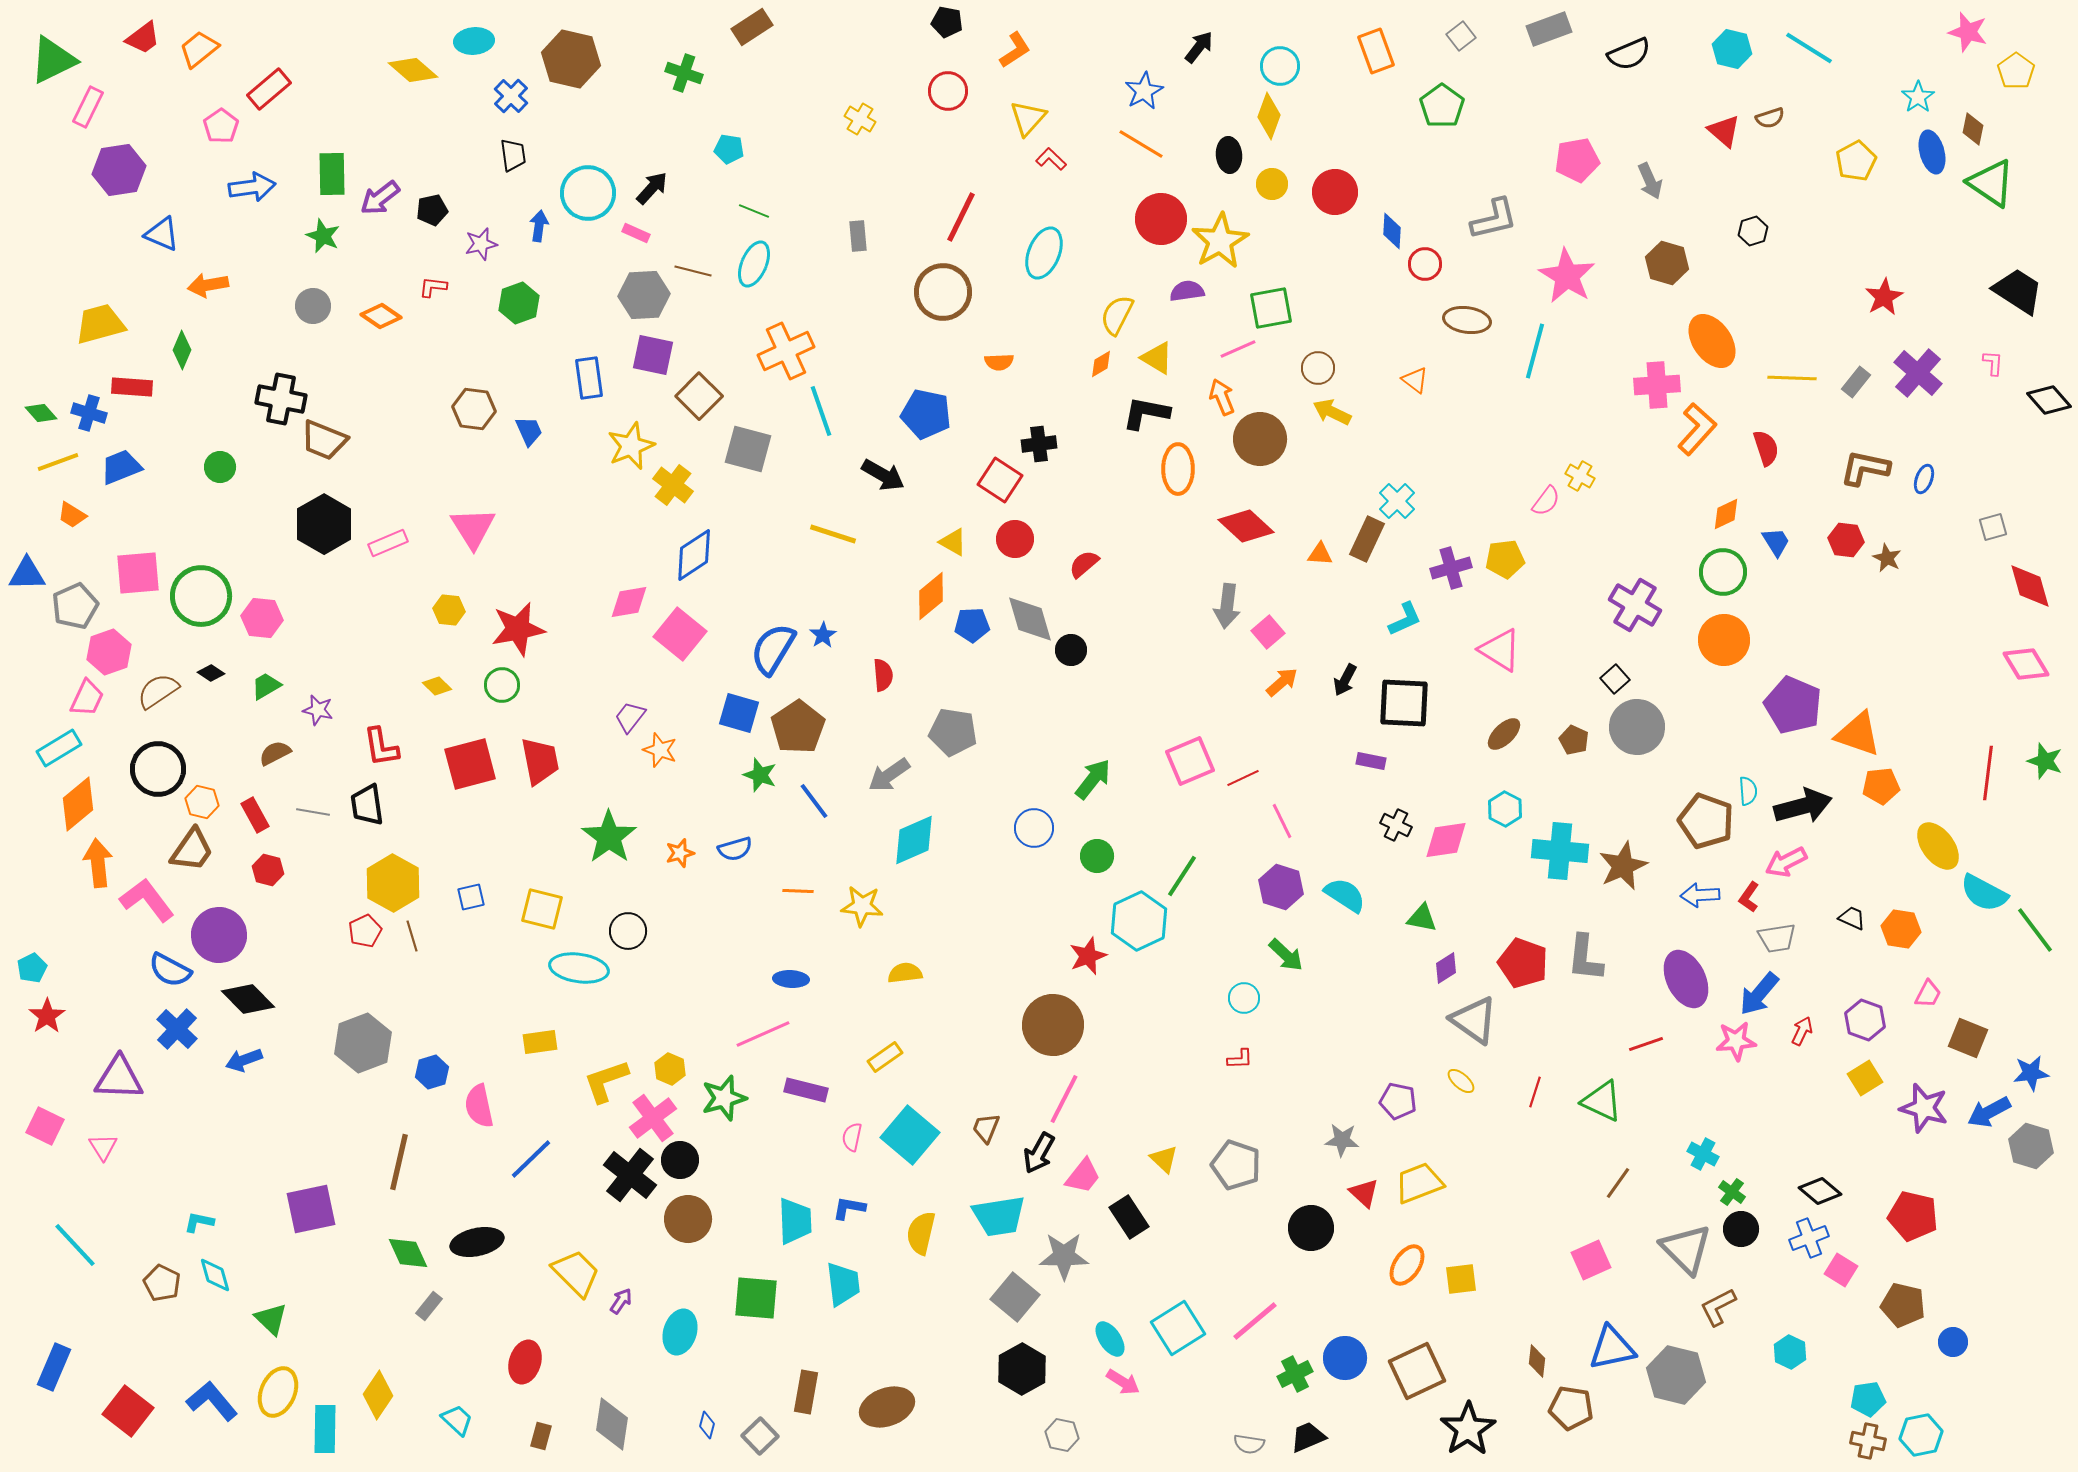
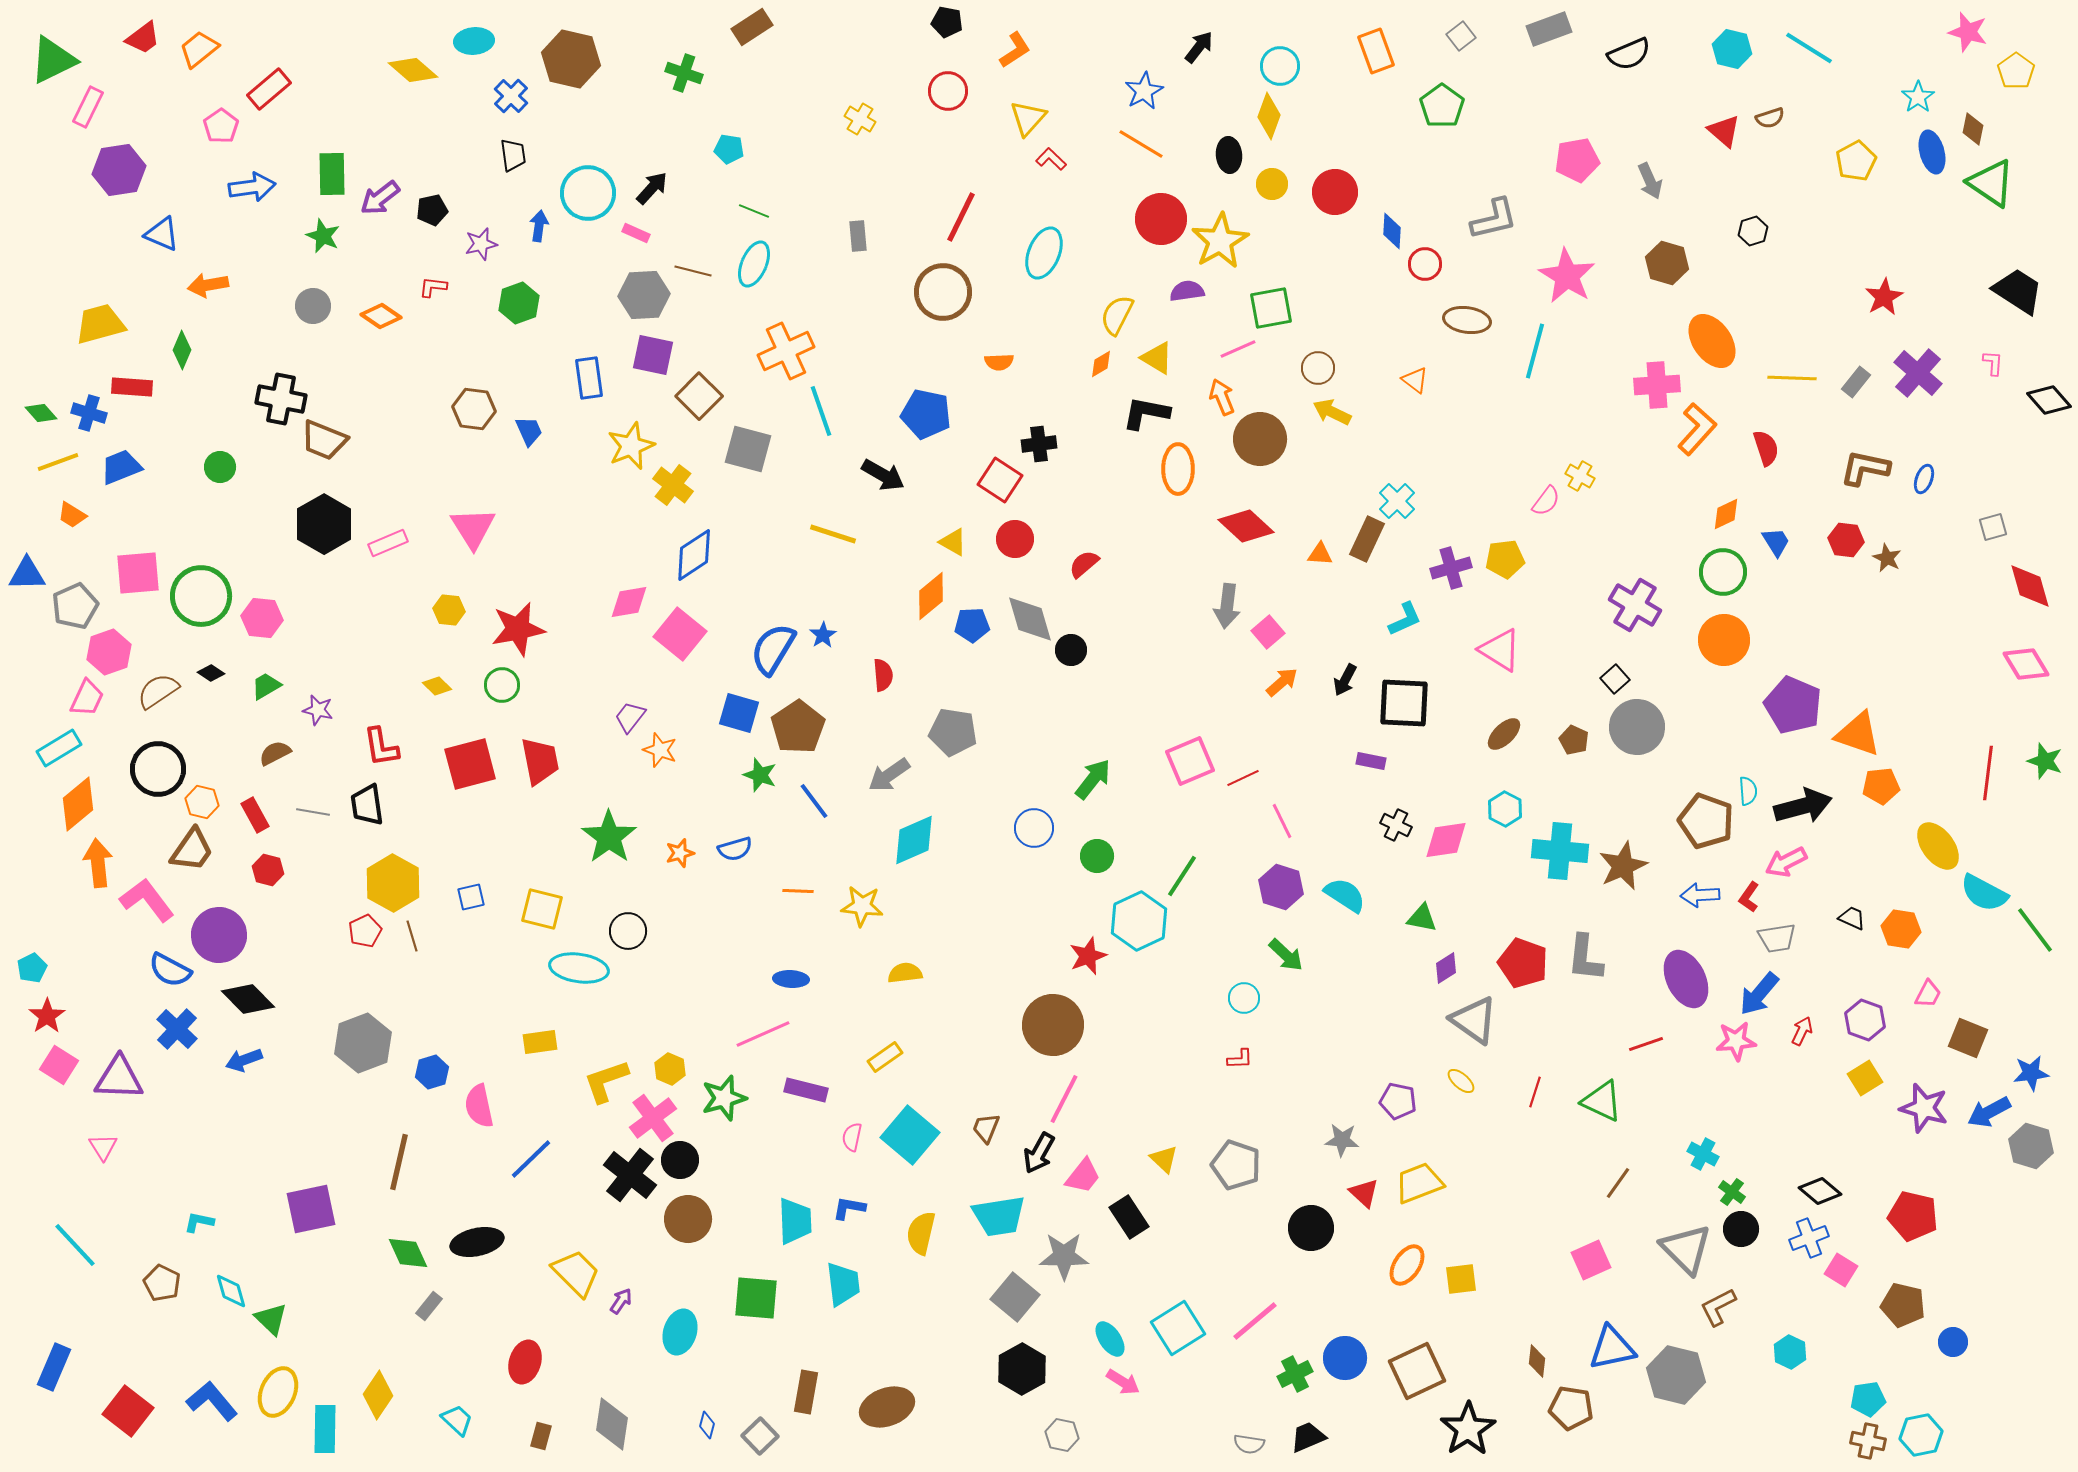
pink square at (45, 1126): moved 14 px right, 61 px up; rotated 6 degrees clockwise
cyan diamond at (215, 1275): moved 16 px right, 16 px down
